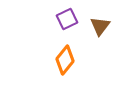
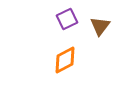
orange diamond: rotated 24 degrees clockwise
